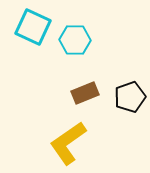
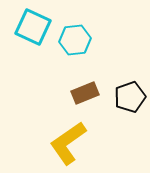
cyan hexagon: rotated 8 degrees counterclockwise
